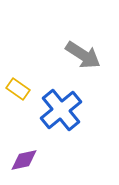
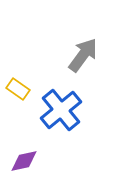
gray arrow: rotated 87 degrees counterclockwise
purple diamond: moved 1 px down
